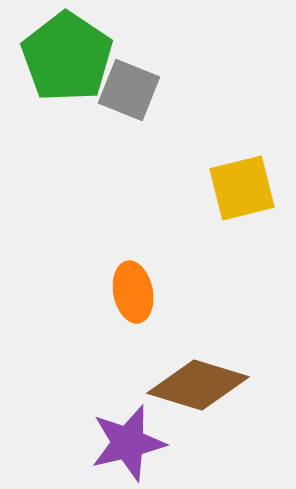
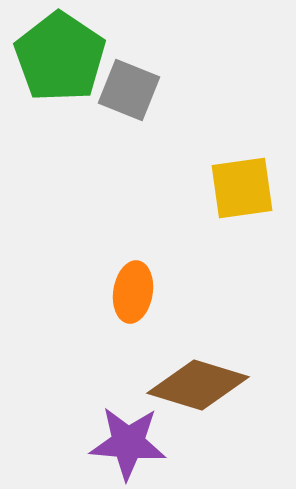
green pentagon: moved 7 px left
yellow square: rotated 6 degrees clockwise
orange ellipse: rotated 20 degrees clockwise
purple star: rotated 18 degrees clockwise
